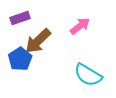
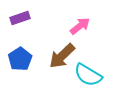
brown arrow: moved 24 px right, 15 px down
